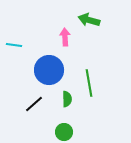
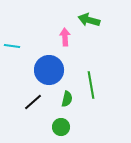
cyan line: moved 2 px left, 1 px down
green line: moved 2 px right, 2 px down
green semicircle: rotated 14 degrees clockwise
black line: moved 1 px left, 2 px up
green circle: moved 3 px left, 5 px up
